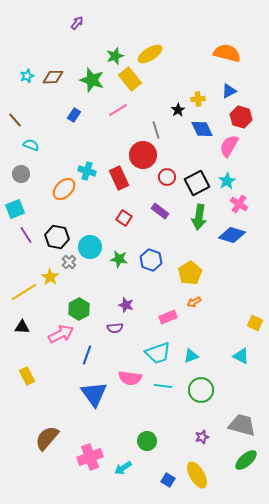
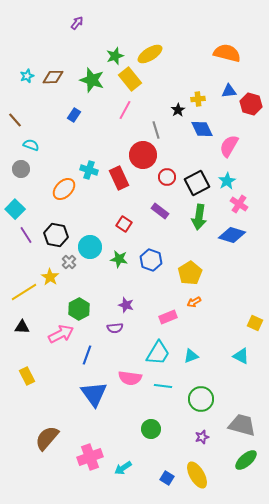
blue triangle at (229, 91): rotated 21 degrees clockwise
pink line at (118, 110): moved 7 px right; rotated 30 degrees counterclockwise
red hexagon at (241, 117): moved 10 px right, 13 px up
cyan cross at (87, 171): moved 2 px right, 1 px up
gray circle at (21, 174): moved 5 px up
cyan square at (15, 209): rotated 24 degrees counterclockwise
red square at (124, 218): moved 6 px down
black hexagon at (57, 237): moved 1 px left, 2 px up
cyan trapezoid at (158, 353): rotated 40 degrees counterclockwise
green circle at (201, 390): moved 9 px down
green circle at (147, 441): moved 4 px right, 12 px up
blue square at (168, 480): moved 1 px left, 2 px up
